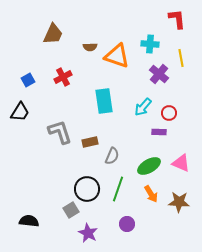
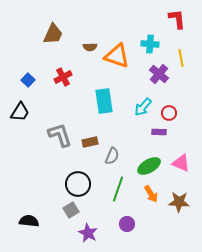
blue square: rotated 16 degrees counterclockwise
gray L-shape: moved 3 px down
black circle: moved 9 px left, 5 px up
